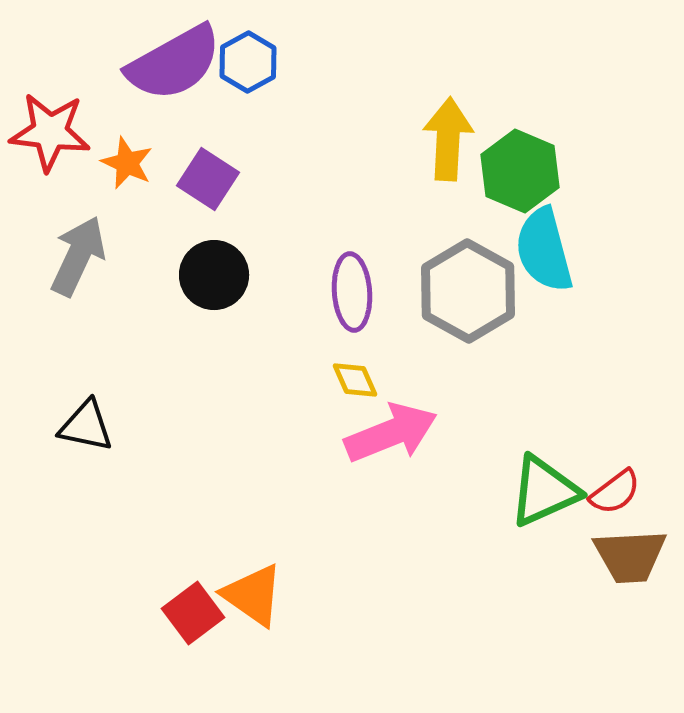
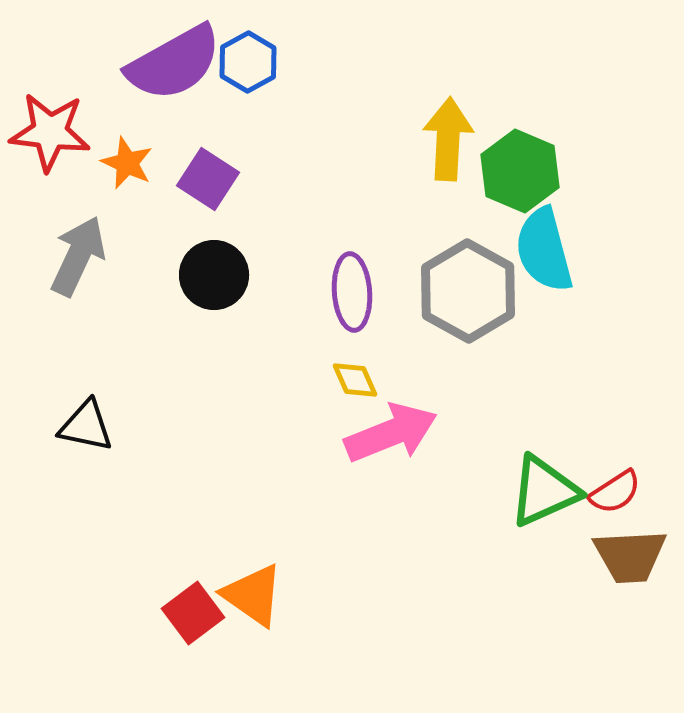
red semicircle: rotated 4 degrees clockwise
